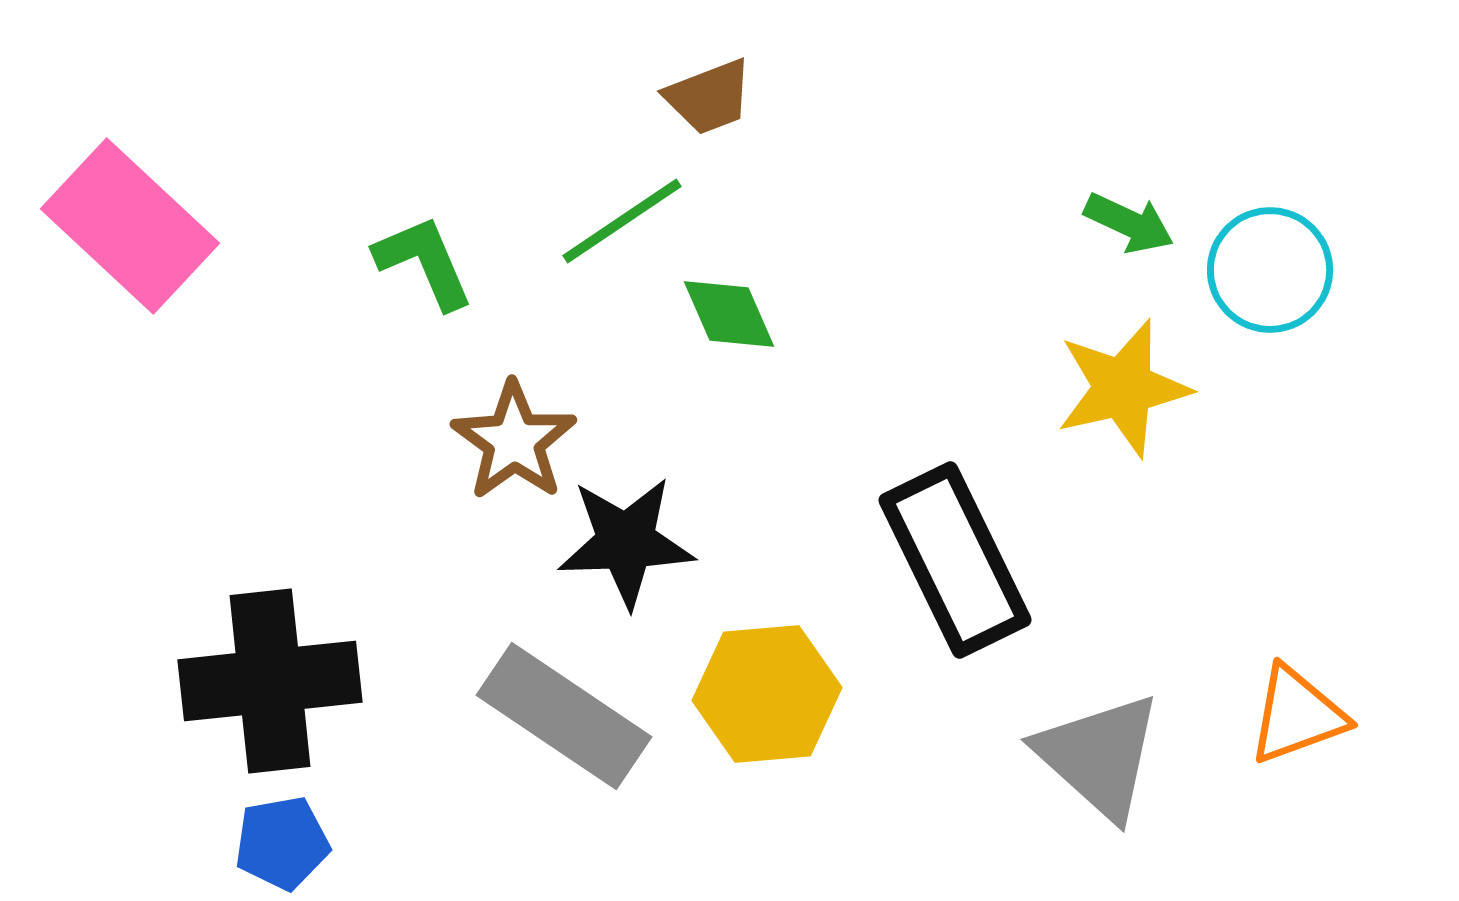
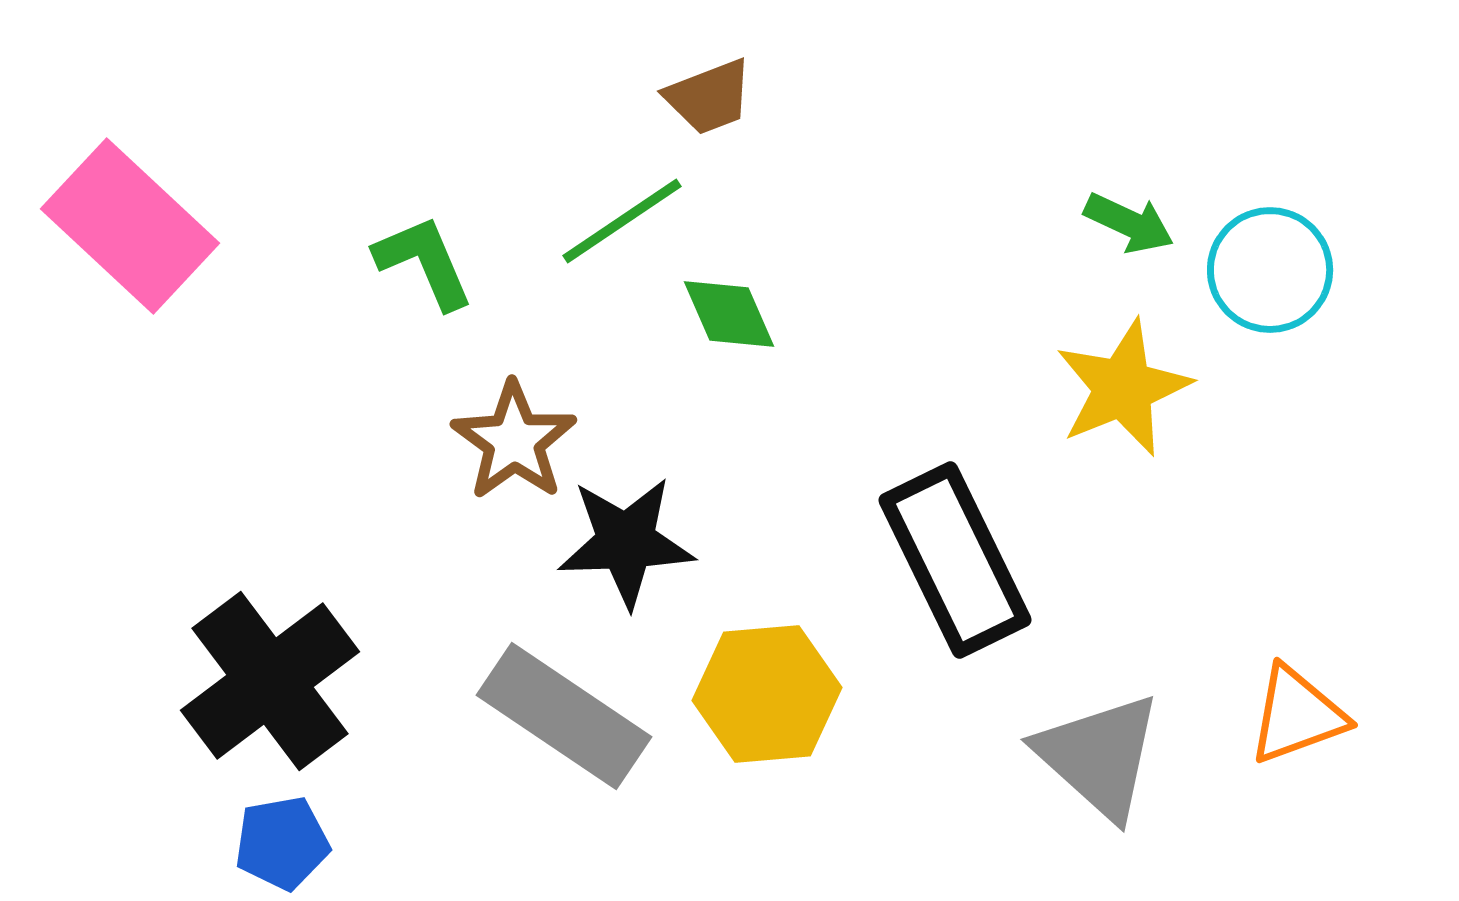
yellow star: rotated 9 degrees counterclockwise
black cross: rotated 31 degrees counterclockwise
